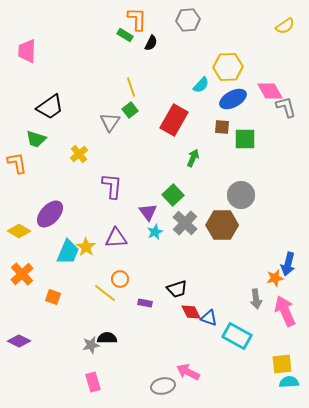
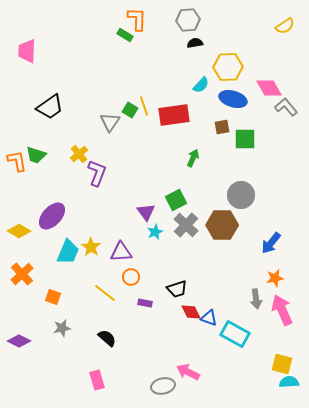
black semicircle at (151, 43): moved 44 px right; rotated 126 degrees counterclockwise
yellow line at (131, 87): moved 13 px right, 19 px down
pink diamond at (270, 91): moved 1 px left, 3 px up
blue ellipse at (233, 99): rotated 44 degrees clockwise
gray L-shape at (286, 107): rotated 25 degrees counterclockwise
green square at (130, 110): rotated 21 degrees counterclockwise
red rectangle at (174, 120): moved 5 px up; rotated 52 degrees clockwise
brown square at (222, 127): rotated 14 degrees counterclockwise
green trapezoid at (36, 139): moved 16 px down
orange L-shape at (17, 163): moved 2 px up
purple L-shape at (112, 186): moved 15 px left, 13 px up; rotated 16 degrees clockwise
green square at (173, 195): moved 3 px right, 5 px down; rotated 15 degrees clockwise
purple triangle at (148, 212): moved 2 px left
purple ellipse at (50, 214): moved 2 px right, 2 px down
gray cross at (185, 223): moved 1 px right, 2 px down
purple triangle at (116, 238): moved 5 px right, 14 px down
yellow star at (86, 247): moved 5 px right
blue arrow at (288, 264): moved 17 px left, 21 px up; rotated 25 degrees clockwise
orange circle at (120, 279): moved 11 px right, 2 px up
pink arrow at (285, 311): moved 3 px left, 1 px up
cyan rectangle at (237, 336): moved 2 px left, 2 px up
black semicircle at (107, 338): rotated 42 degrees clockwise
gray star at (91, 345): moved 29 px left, 17 px up
yellow square at (282, 364): rotated 20 degrees clockwise
pink rectangle at (93, 382): moved 4 px right, 2 px up
